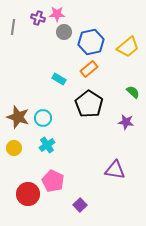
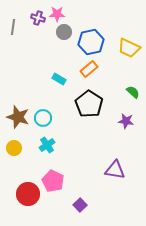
yellow trapezoid: moved 1 px right, 1 px down; rotated 65 degrees clockwise
purple star: moved 1 px up
